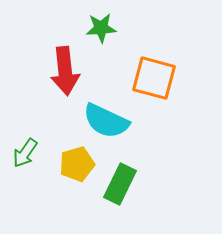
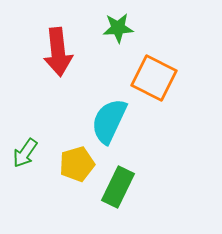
green star: moved 17 px right
red arrow: moved 7 px left, 19 px up
orange square: rotated 12 degrees clockwise
cyan semicircle: moved 3 px right; rotated 90 degrees clockwise
green rectangle: moved 2 px left, 3 px down
